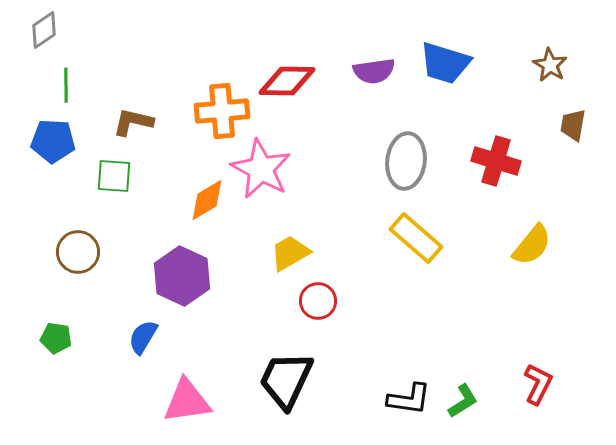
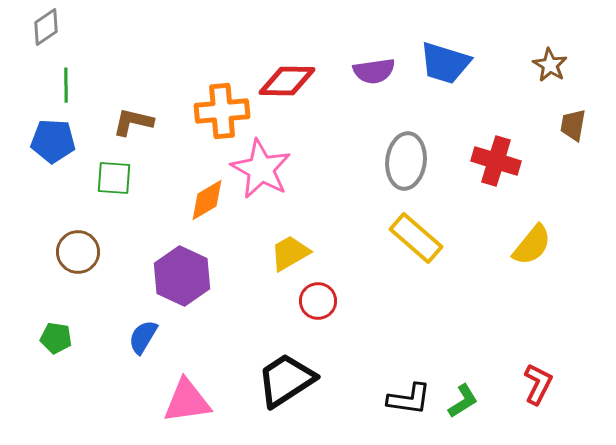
gray diamond: moved 2 px right, 3 px up
green square: moved 2 px down
black trapezoid: rotated 32 degrees clockwise
